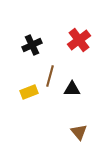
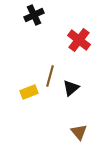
red cross: rotated 15 degrees counterclockwise
black cross: moved 2 px right, 30 px up
black triangle: moved 1 px left, 1 px up; rotated 42 degrees counterclockwise
